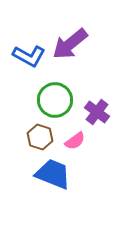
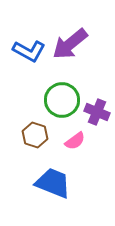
blue L-shape: moved 5 px up
green circle: moved 7 px right
purple cross: rotated 15 degrees counterclockwise
brown hexagon: moved 5 px left, 2 px up
blue trapezoid: moved 9 px down
